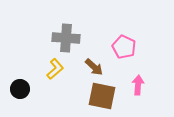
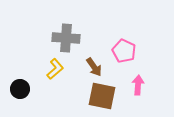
pink pentagon: moved 4 px down
brown arrow: rotated 12 degrees clockwise
